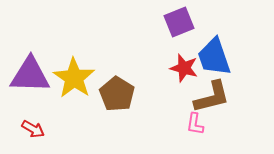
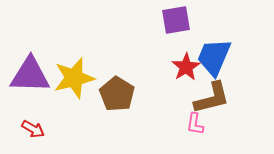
purple square: moved 3 px left, 2 px up; rotated 12 degrees clockwise
blue trapezoid: rotated 42 degrees clockwise
red star: moved 2 px right, 1 px up; rotated 24 degrees clockwise
yellow star: rotated 24 degrees clockwise
brown L-shape: moved 1 px down
